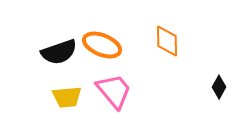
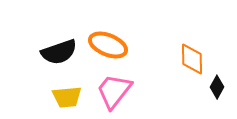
orange diamond: moved 25 px right, 18 px down
orange ellipse: moved 6 px right
black diamond: moved 2 px left
pink trapezoid: rotated 102 degrees counterclockwise
